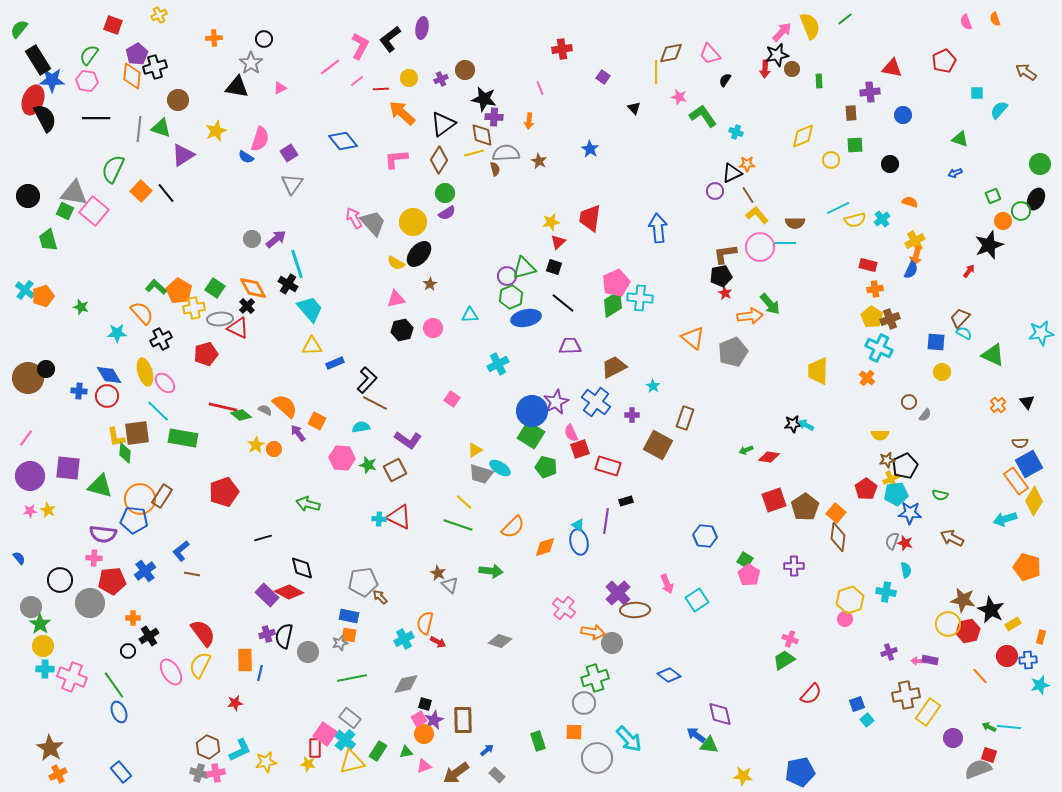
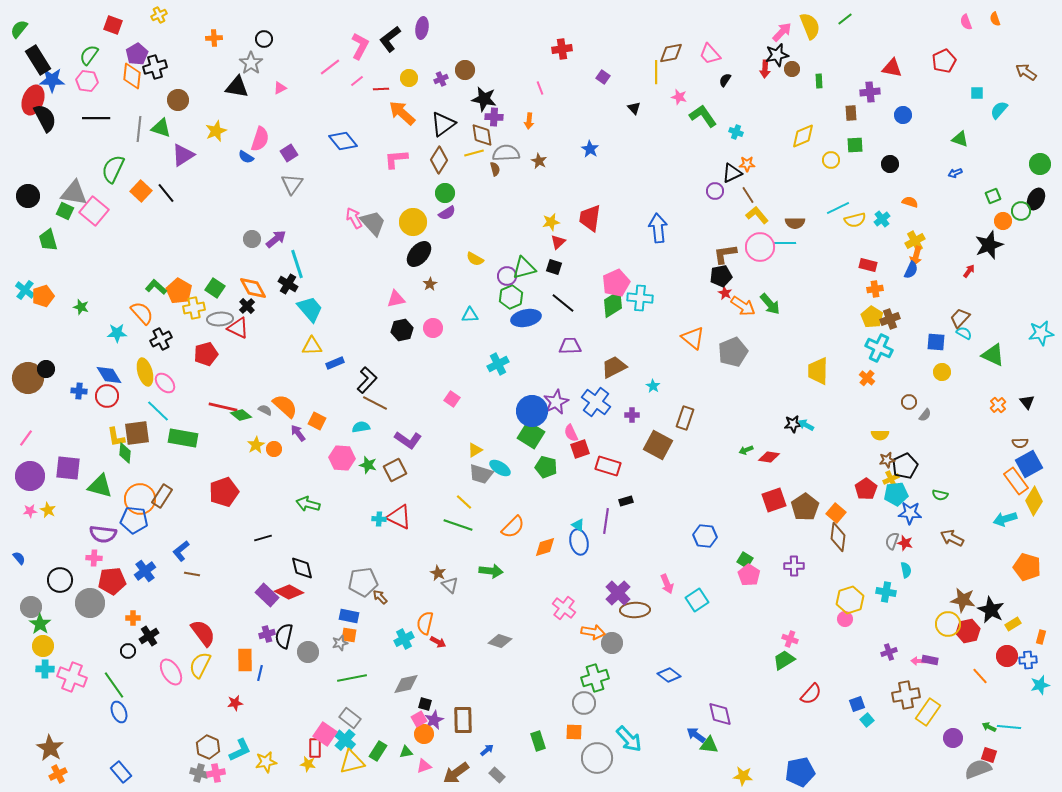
yellow semicircle at (396, 263): moved 79 px right, 4 px up
orange arrow at (750, 316): moved 7 px left, 10 px up; rotated 40 degrees clockwise
